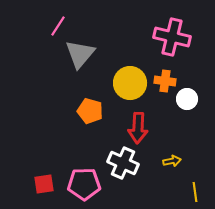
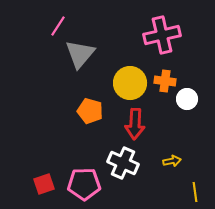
pink cross: moved 10 px left, 2 px up; rotated 27 degrees counterclockwise
red arrow: moved 3 px left, 4 px up
red square: rotated 10 degrees counterclockwise
